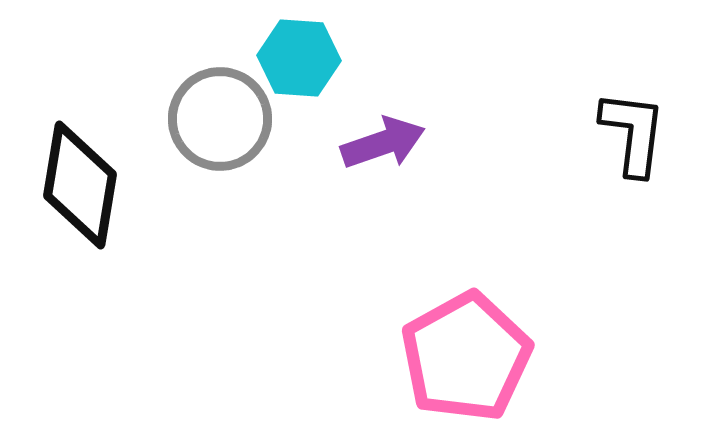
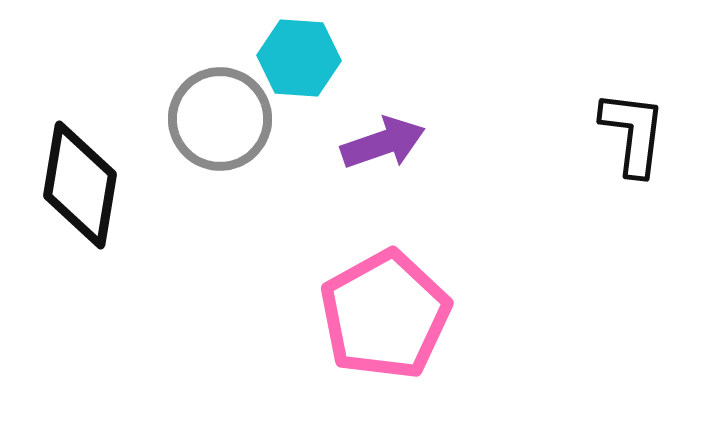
pink pentagon: moved 81 px left, 42 px up
